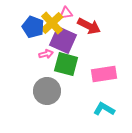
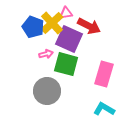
purple square: moved 6 px right, 1 px up
pink rectangle: rotated 65 degrees counterclockwise
